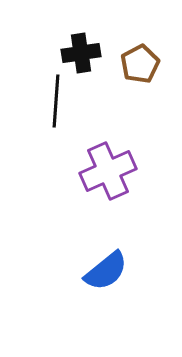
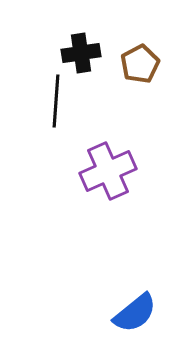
blue semicircle: moved 29 px right, 42 px down
